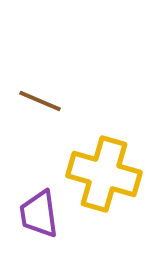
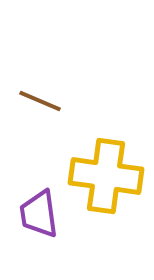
yellow cross: moved 2 px right, 2 px down; rotated 8 degrees counterclockwise
